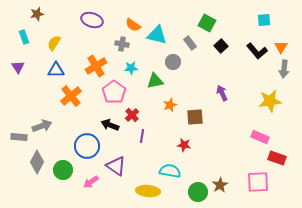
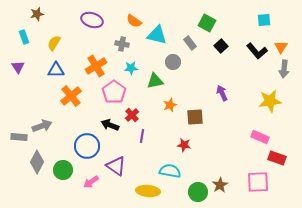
orange semicircle at (133, 25): moved 1 px right, 4 px up
